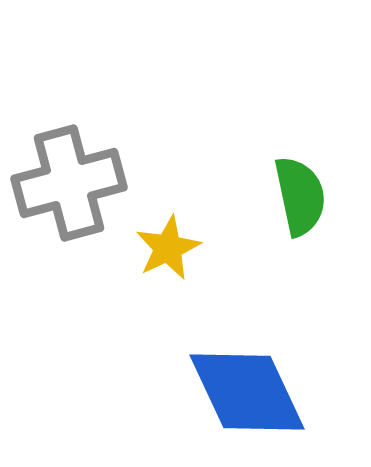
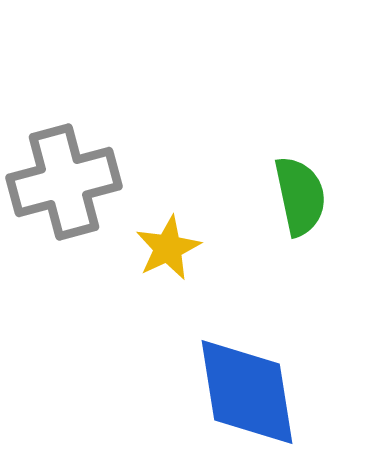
gray cross: moved 5 px left, 1 px up
blue diamond: rotated 16 degrees clockwise
